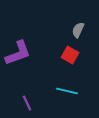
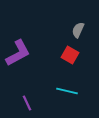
purple L-shape: rotated 8 degrees counterclockwise
